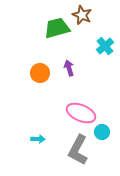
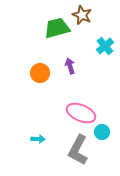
purple arrow: moved 1 px right, 2 px up
